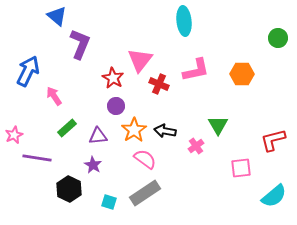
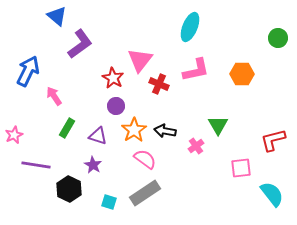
cyan ellipse: moved 6 px right, 6 px down; rotated 28 degrees clockwise
purple L-shape: rotated 32 degrees clockwise
green rectangle: rotated 18 degrees counterclockwise
purple triangle: rotated 24 degrees clockwise
purple line: moved 1 px left, 7 px down
cyan semicircle: moved 2 px left, 2 px up; rotated 88 degrees counterclockwise
